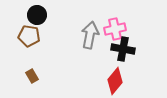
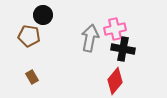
black circle: moved 6 px right
gray arrow: moved 3 px down
brown rectangle: moved 1 px down
